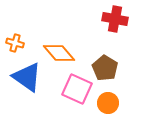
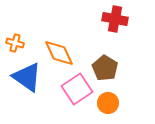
orange diamond: rotated 16 degrees clockwise
pink square: rotated 32 degrees clockwise
